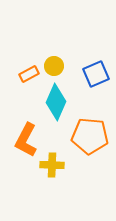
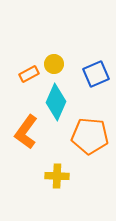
yellow circle: moved 2 px up
orange L-shape: moved 8 px up; rotated 8 degrees clockwise
yellow cross: moved 5 px right, 11 px down
